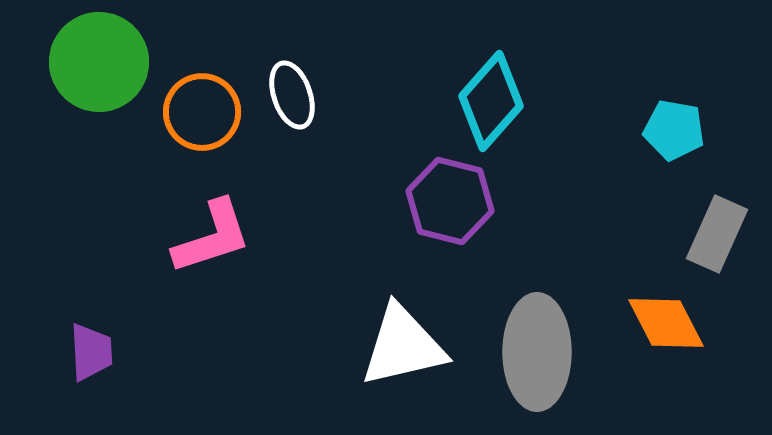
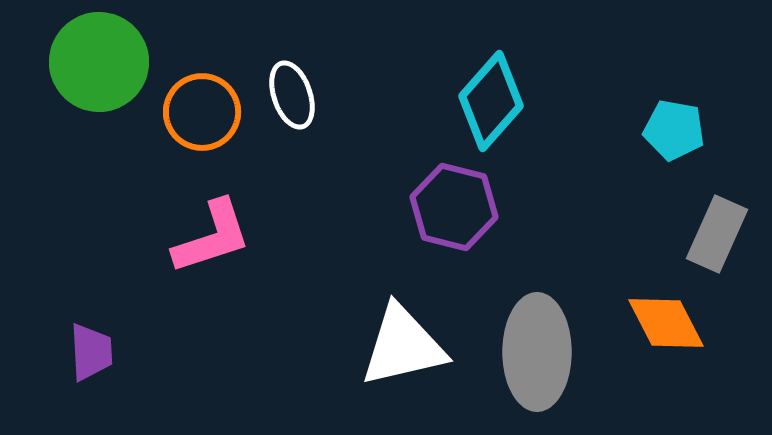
purple hexagon: moved 4 px right, 6 px down
